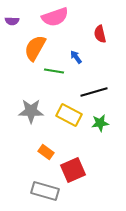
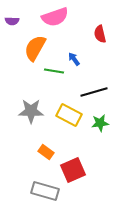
blue arrow: moved 2 px left, 2 px down
